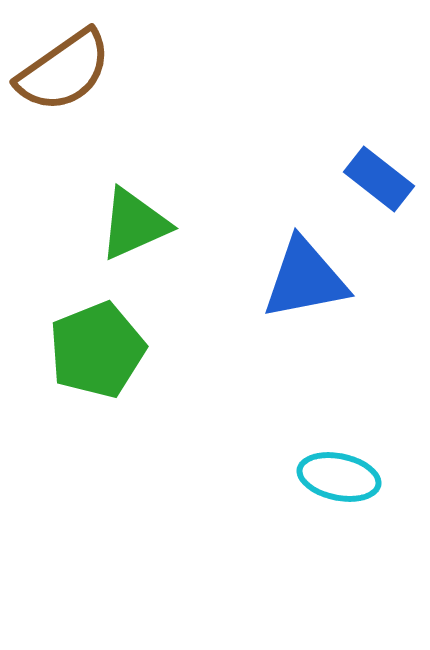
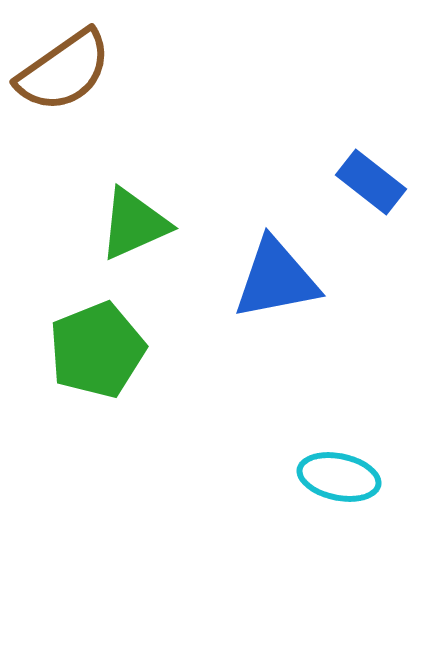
blue rectangle: moved 8 px left, 3 px down
blue triangle: moved 29 px left
